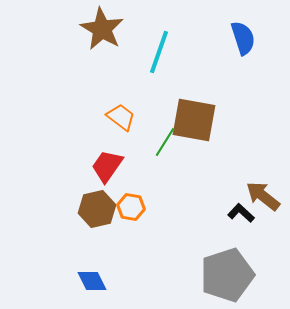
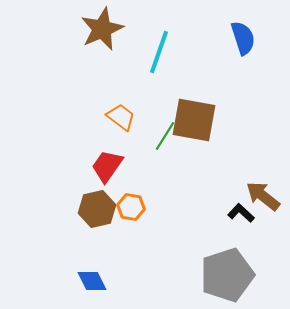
brown star: rotated 18 degrees clockwise
green line: moved 6 px up
